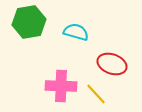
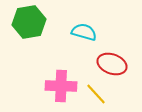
cyan semicircle: moved 8 px right
